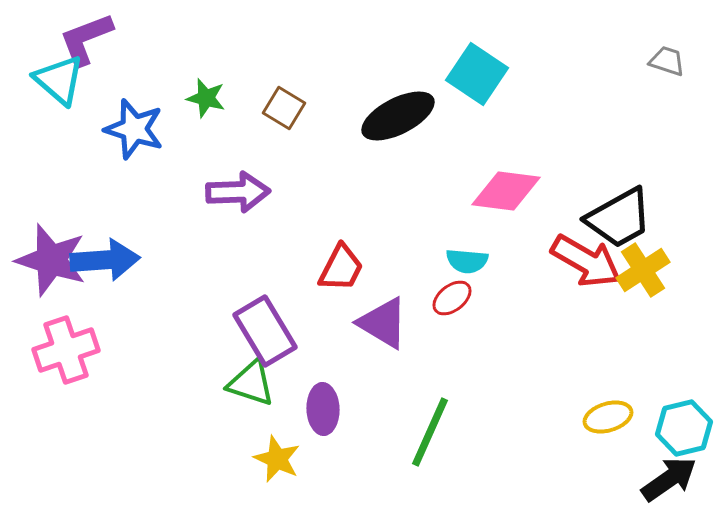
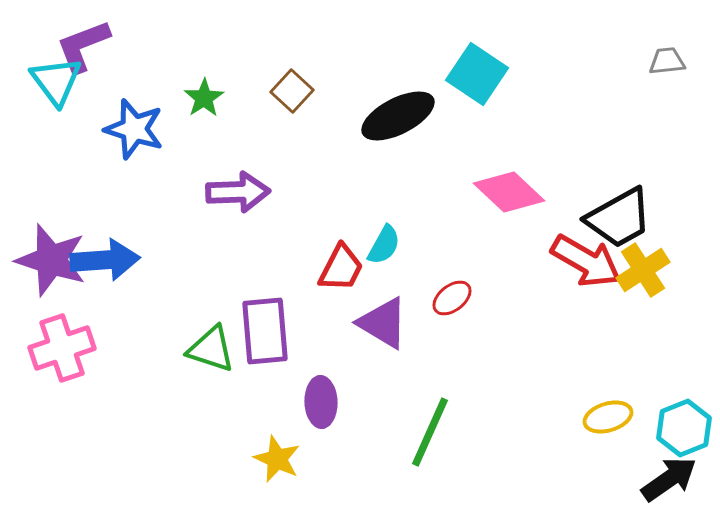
purple L-shape: moved 3 px left, 7 px down
gray trapezoid: rotated 24 degrees counterclockwise
cyan triangle: moved 3 px left, 1 px down; rotated 12 degrees clockwise
green star: moved 2 px left; rotated 24 degrees clockwise
brown square: moved 8 px right, 17 px up; rotated 12 degrees clockwise
pink diamond: moved 3 px right, 1 px down; rotated 36 degrees clockwise
cyan semicircle: moved 83 px left, 16 px up; rotated 66 degrees counterclockwise
purple rectangle: rotated 26 degrees clockwise
pink cross: moved 4 px left, 2 px up
green triangle: moved 40 px left, 34 px up
purple ellipse: moved 2 px left, 7 px up
cyan hexagon: rotated 8 degrees counterclockwise
